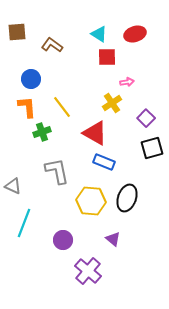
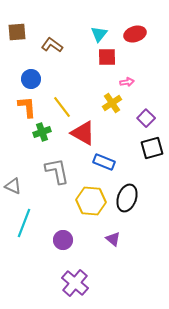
cyan triangle: rotated 36 degrees clockwise
red triangle: moved 12 px left
purple cross: moved 13 px left, 12 px down
